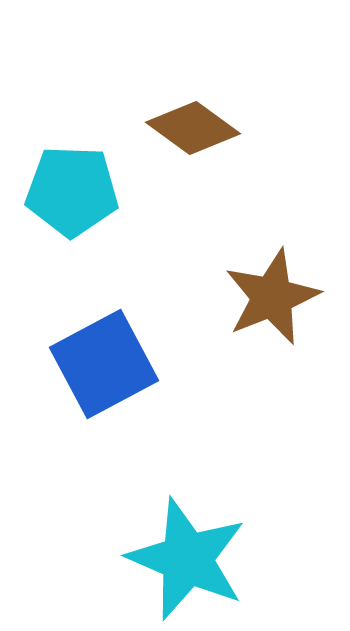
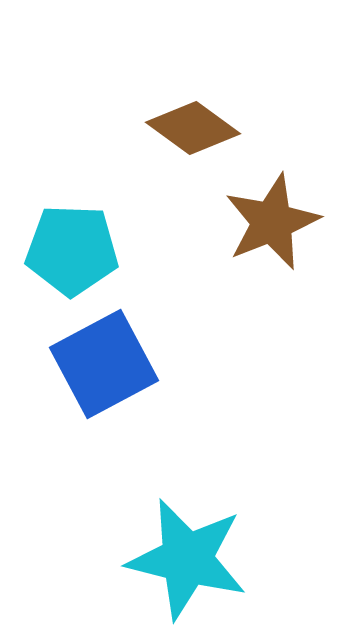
cyan pentagon: moved 59 px down
brown star: moved 75 px up
cyan star: rotated 9 degrees counterclockwise
